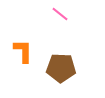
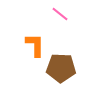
orange L-shape: moved 12 px right, 6 px up
